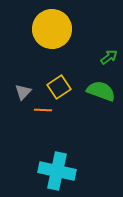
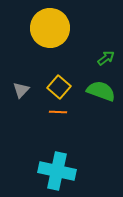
yellow circle: moved 2 px left, 1 px up
green arrow: moved 3 px left, 1 px down
yellow square: rotated 15 degrees counterclockwise
gray triangle: moved 2 px left, 2 px up
orange line: moved 15 px right, 2 px down
